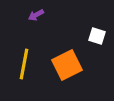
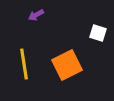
white square: moved 1 px right, 3 px up
yellow line: rotated 20 degrees counterclockwise
